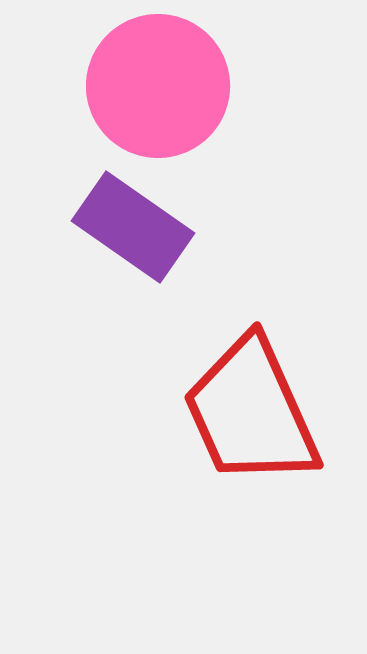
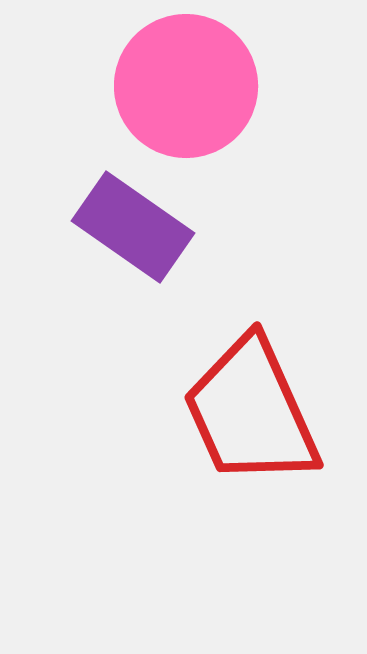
pink circle: moved 28 px right
